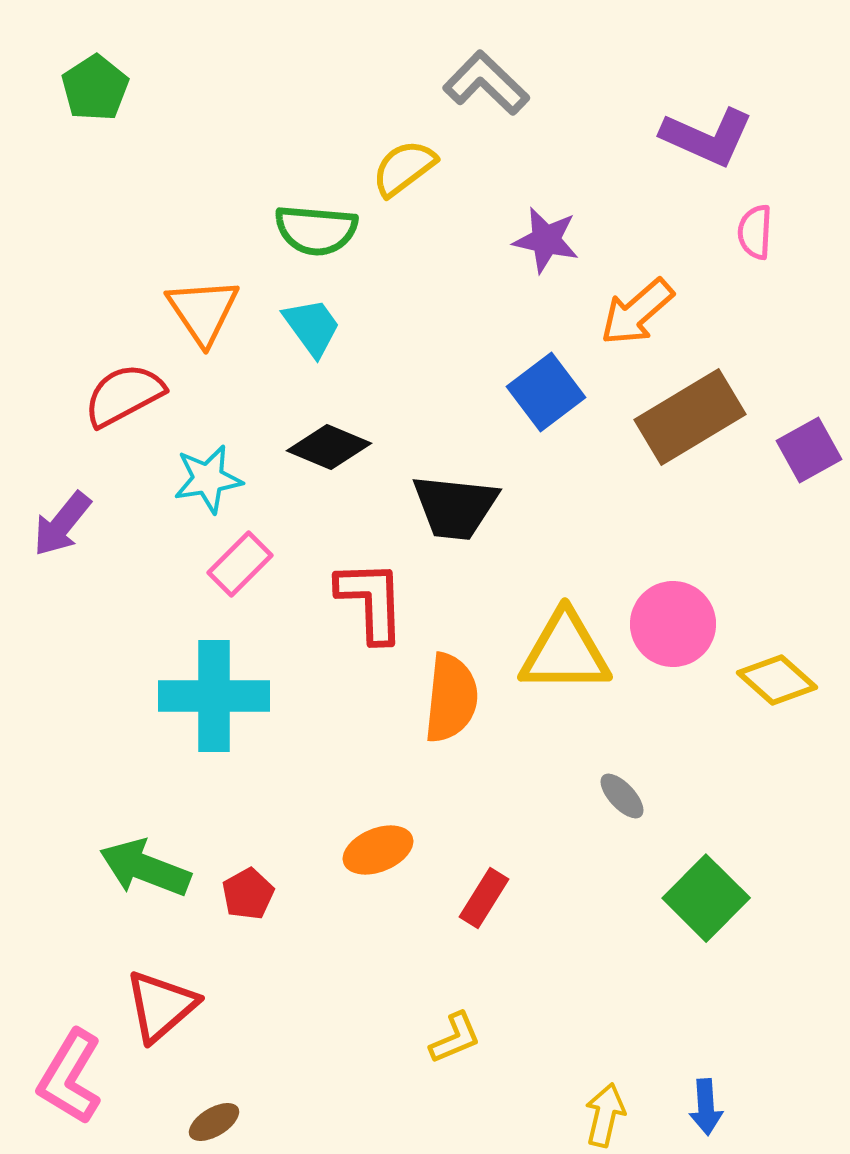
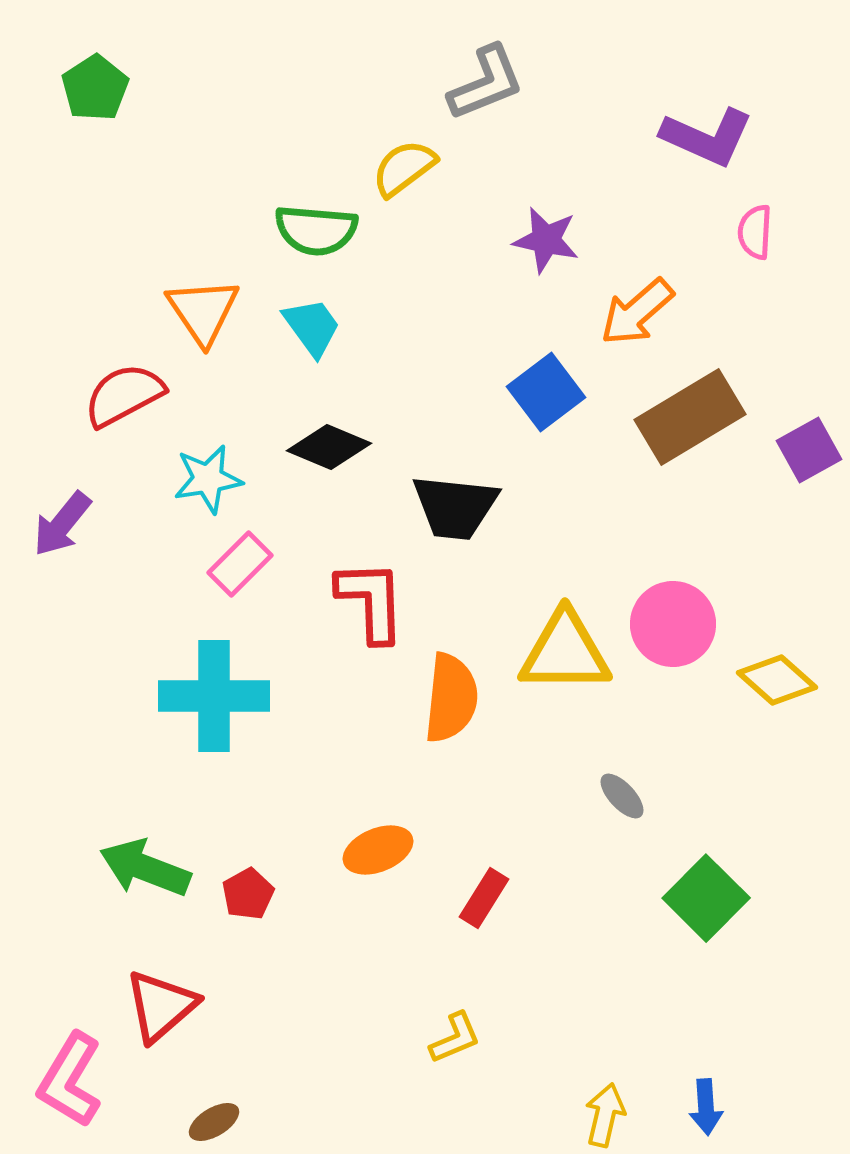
gray L-shape: rotated 114 degrees clockwise
pink L-shape: moved 3 px down
